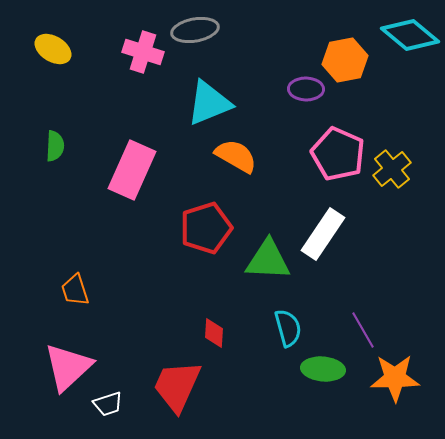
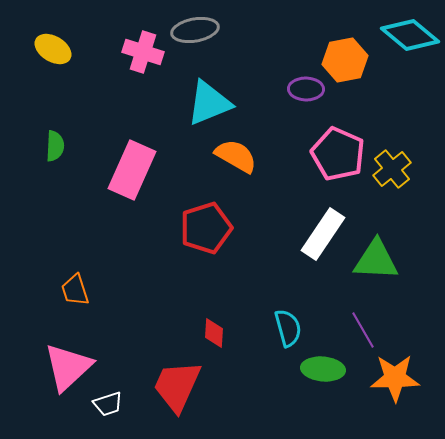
green triangle: moved 108 px right
